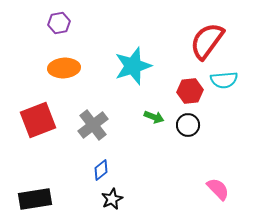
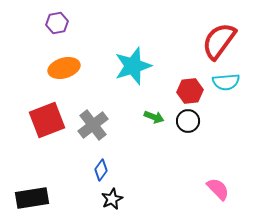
purple hexagon: moved 2 px left
red semicircle: moved 12 px right
orange ellipse: rotated 12 degrees counterclockwise
cyan semicircle: moved 2 px right, 2 px down
red square: moved 9 px right
black circle: moved 4 px up
blue diamond: rotated 15 degrees counterclockwise
black rectangle: moved 3 px left, 1 px up
